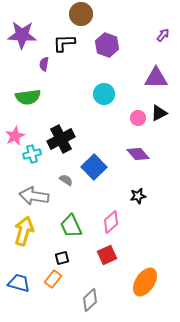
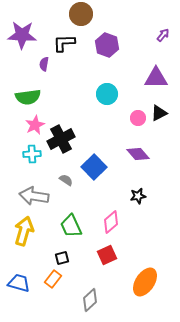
cyan circle: moved 3 px right
pink star: moved 20 px right, 11 px up
cyan cross: rotated 12 degrees clockwise
